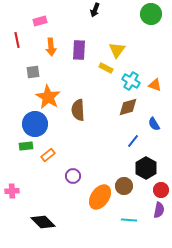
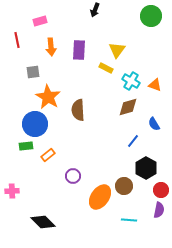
green circle: moved 2 px down
